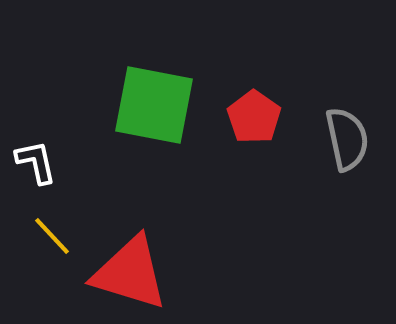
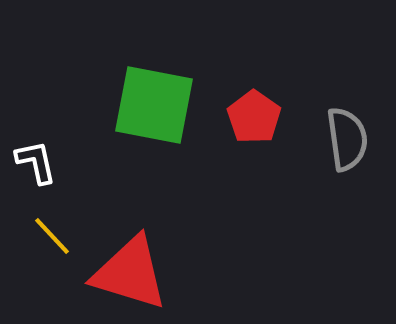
gray semicircle: rotated 4 degrees clockwise
